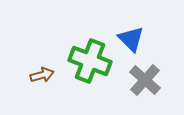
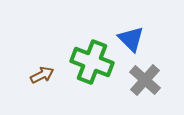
green cross: moved 2 px right, 1 px down
brown arrow: rotated 10 degrees counterclockwise
